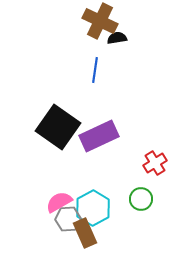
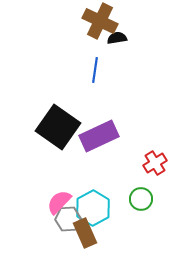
pink semicircle: rotated 16 degrees counterclockwise
